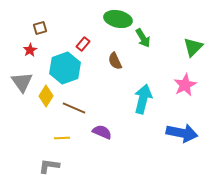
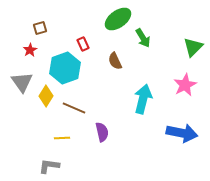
green ellipse: rotated 48 degrees counterclockwise
red rectangle: rotated 64 degrees counterclockwise
purple semicircle: rotated 54 degrees clockwise
